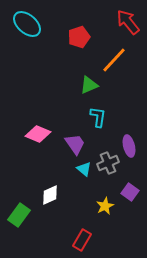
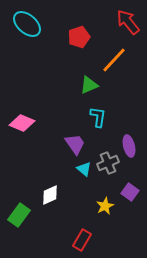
pink diamond: moved 16 px left, 11 px up
